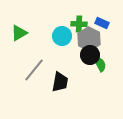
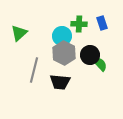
blue rectangle: rotated 48 degrees clockwise
green triangle: rotated 12 degrees counterclockwise
gray hexagon: moved 25 px left, 14 px down
green semicircle: rotated 14 degrees counterclockwise
gray line: rotated 25 degrees counterclockwise
black trapezoid: rotated 85 degrees clockwise
